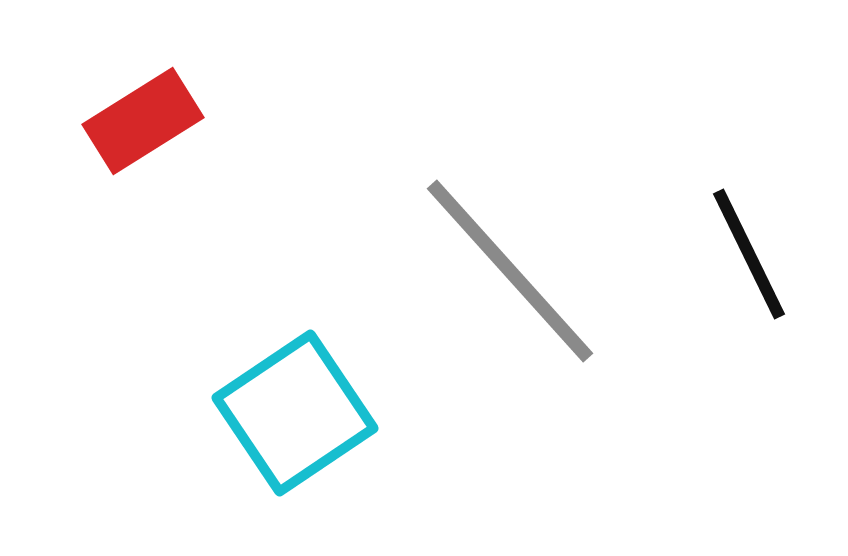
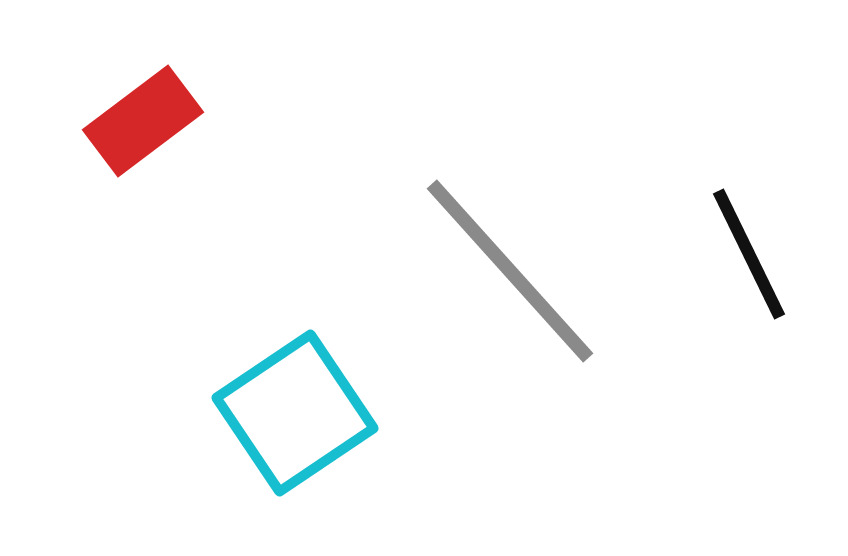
red rectangle: rotated 5 degrees counterclockwise
